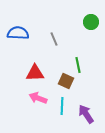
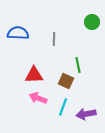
green circle: moved 1 px right
gray line: rotated 24 degrees clockwise
red triangle: moved 1 px left, 2 px down
cyan line: moved 1 px right, 1 px down; rotated 18 degrees clockwise
purple arrow: rotated 66 degrees counterclockwise
